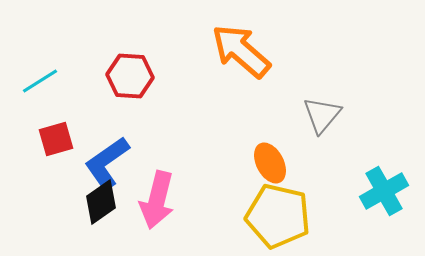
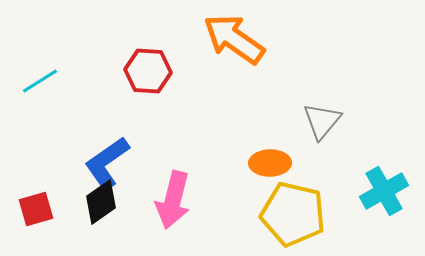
orange arrow: moved 7 px left, 12 px up; rotated 6 degrees counterclockwise
red hexagon: moved 18 px right, 5 px up
gray triangle: moved 6 px down
red square: moved 20 px left, 70 px down
orange ellipse: rotated 63 degrees counterclockwise
pink arrow: moved 16 px right
yellow pentagon: moved 15 px right, 2 px up
